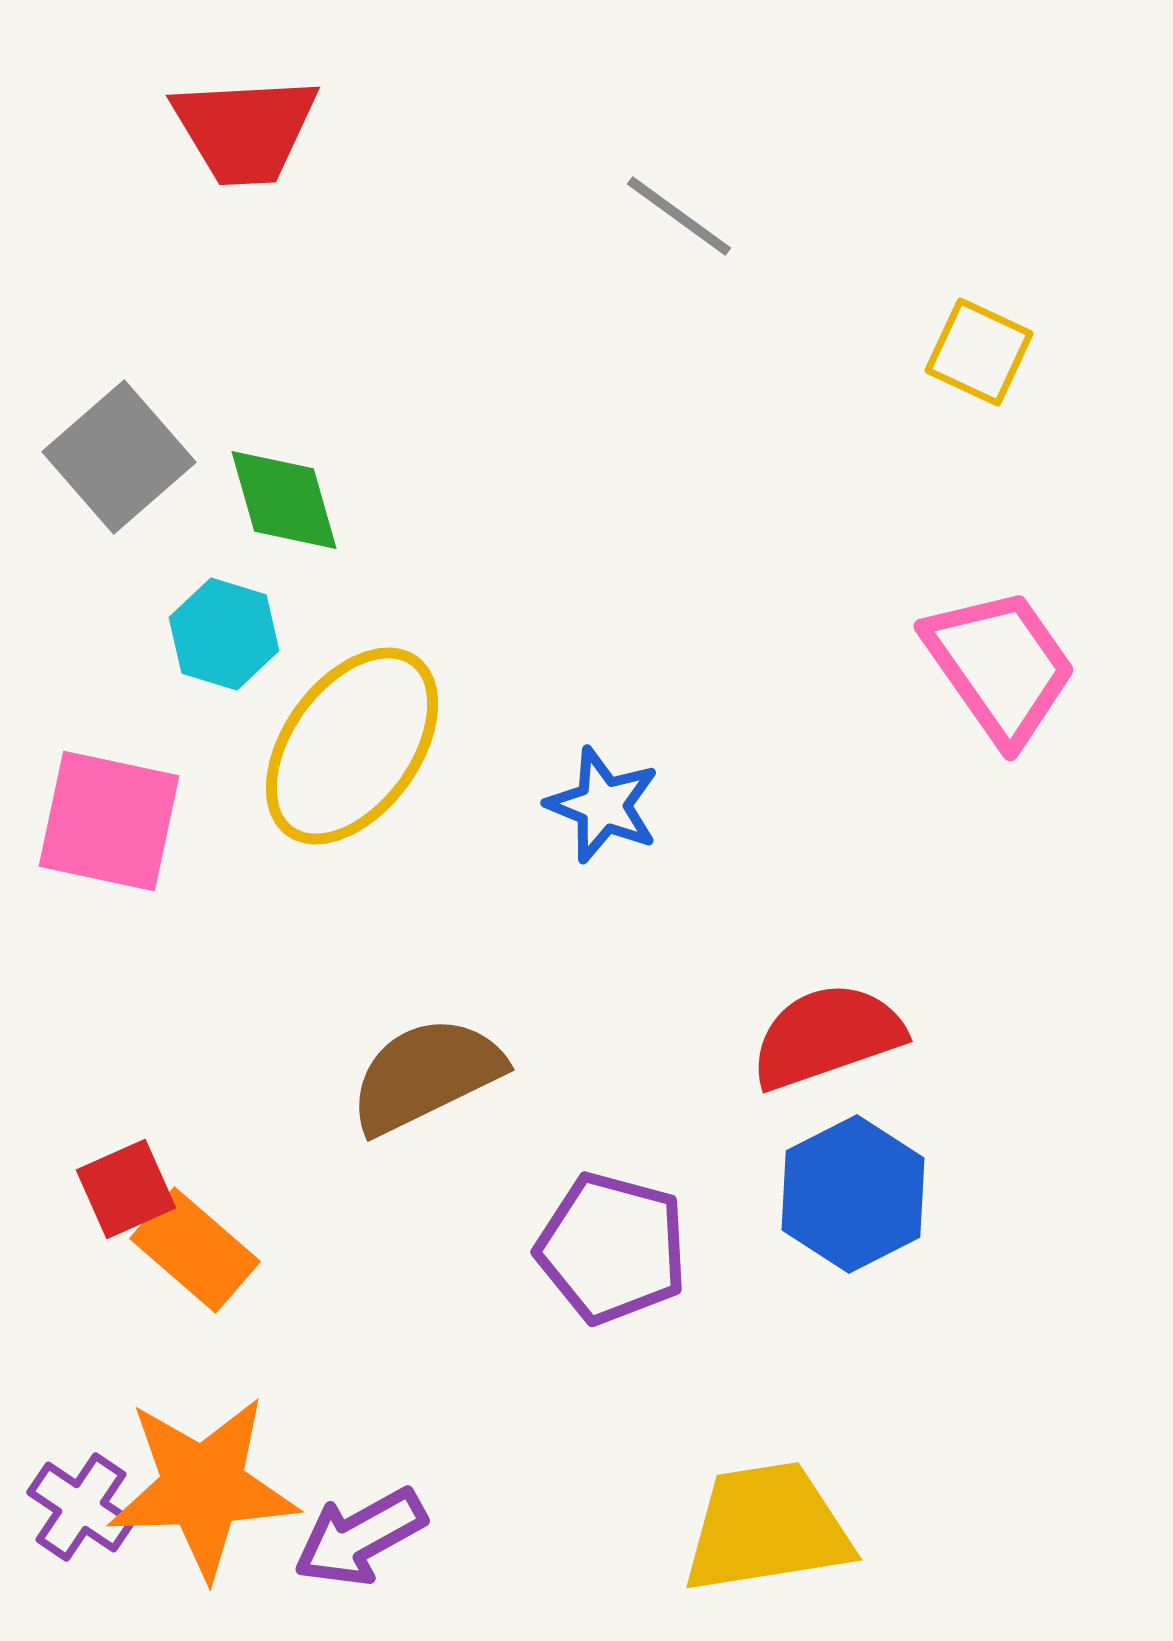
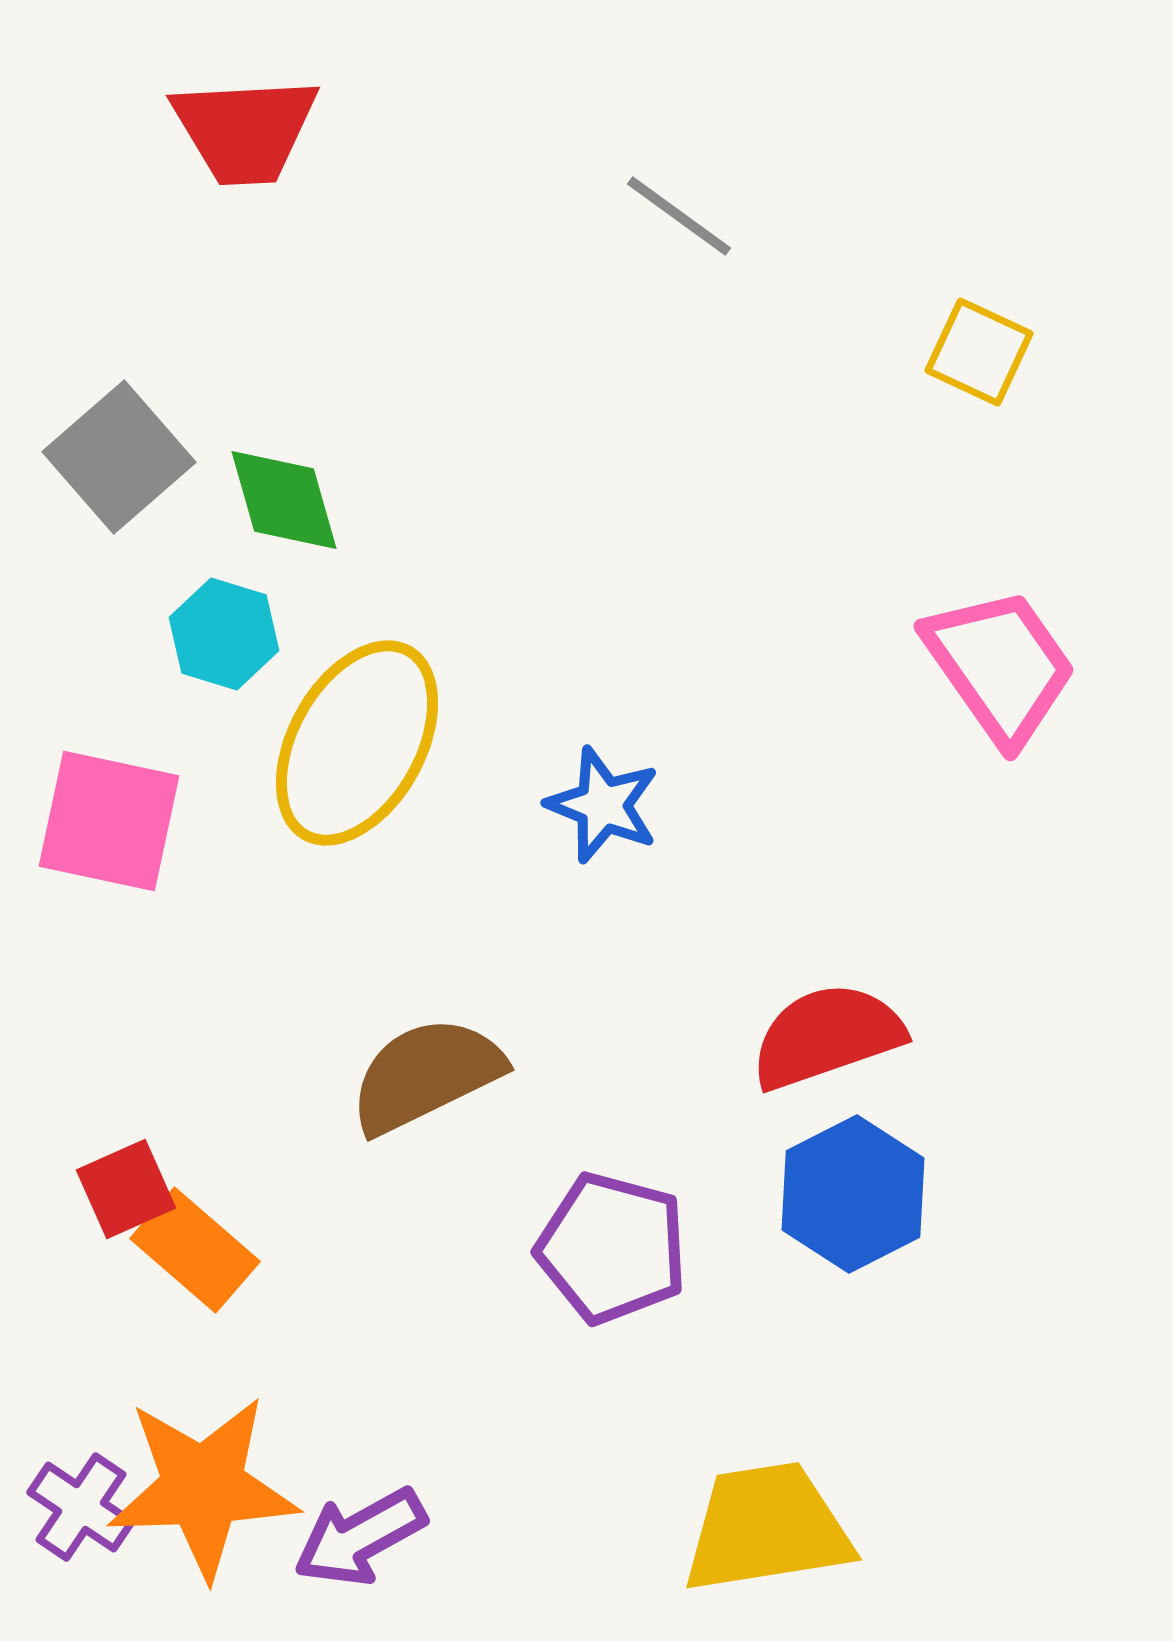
yellow ellipse: moved 5 px right, 3 px up; rotated 7 degrees counterclockwise
